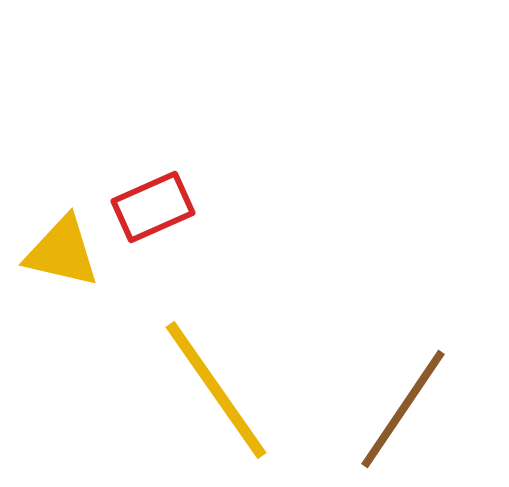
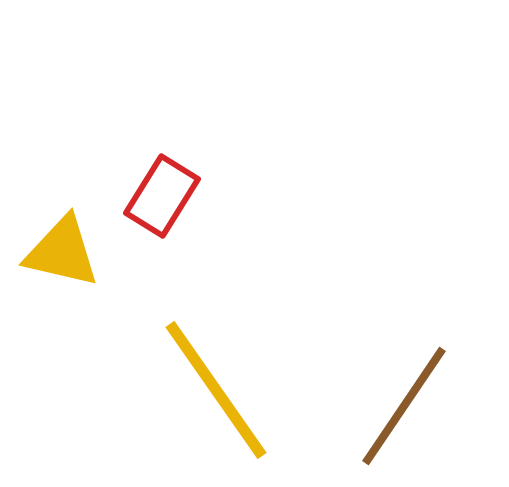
red rectangle: moved 9 px right, 11 px up; rotated 34 degrees counterclockwise
brown line: moved 1 px right, 3 px up
